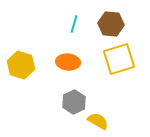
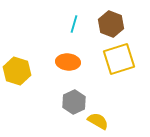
brown hexagon: rotated 15 degrees clockwise
yellow hexagon: moved 4 px left, 6 px down
